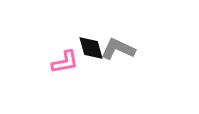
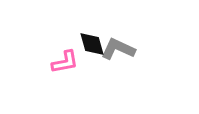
black diamond: moved 1 px right, 4 px up
